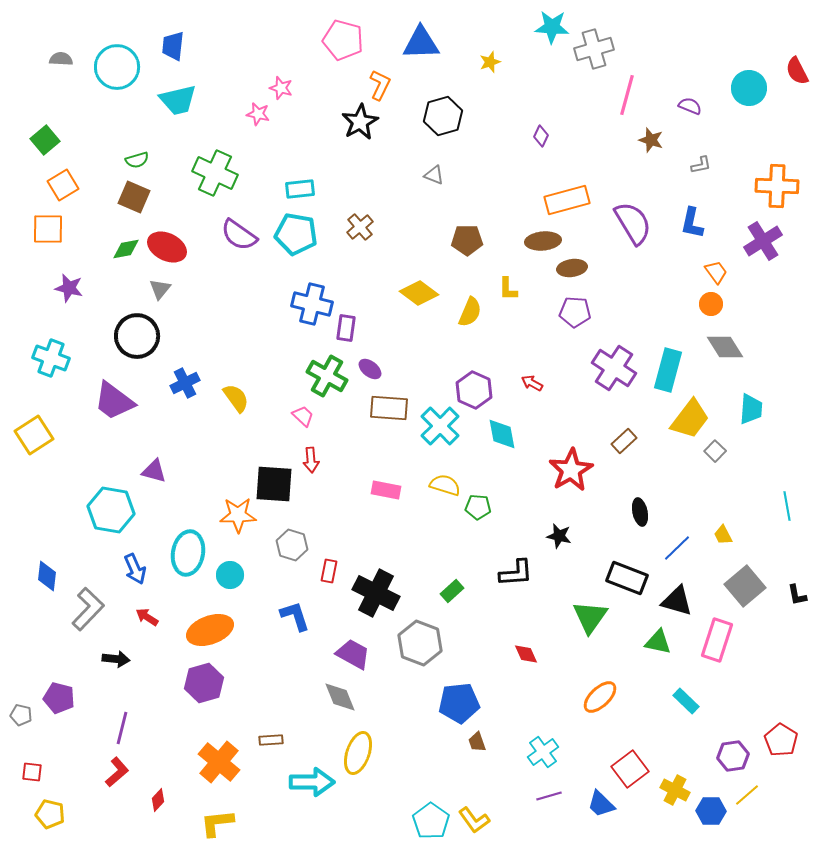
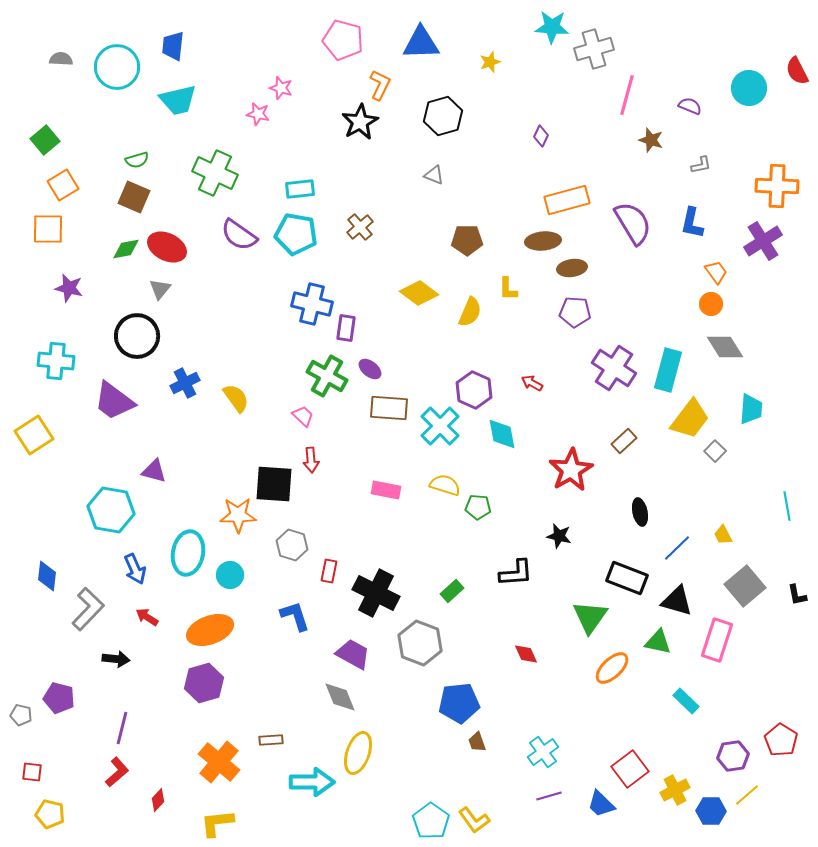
cyan cross at (51, 358): moved 5 px right, 3 px down; rotated 15 degrees counterclockwise
orange ellipse at (600, 697): moved 12 px right, 29 px up
yellow cross at (675, 790): rotated 36 degrees clockwise
